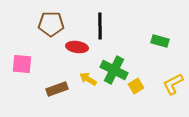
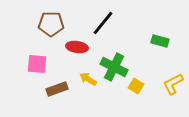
black line: moved 3 px right, 3 px up; rotated 40 degrees clockwise
pink square: moved 15 px right
green cross: moved 3 px up
yellow square: rotated 28 degrees counterclockwise
